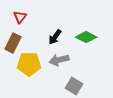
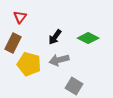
green diamond: moved 2 px right, 1 px down
yellow pentagon: rotated 15 degrees clockwise
